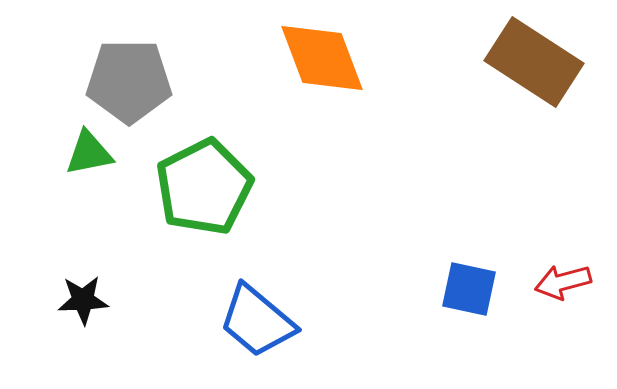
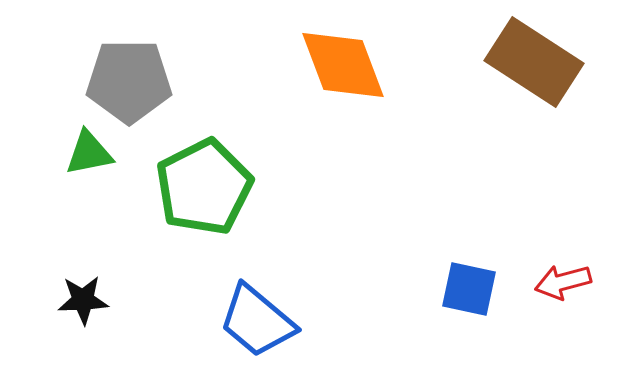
orange diamond: moved 21 px right, 7 px down
